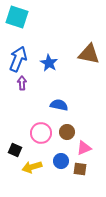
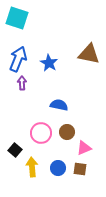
cyan square: moved 1 px down
black square: rotated 16 degrees clockwise
blue circle: moved 3 px left, 7 px down
yellow arrow: rotated 102 degrees clockwise
